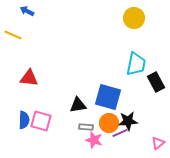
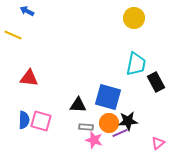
black triangle: rotated 12 degrees clockwise
